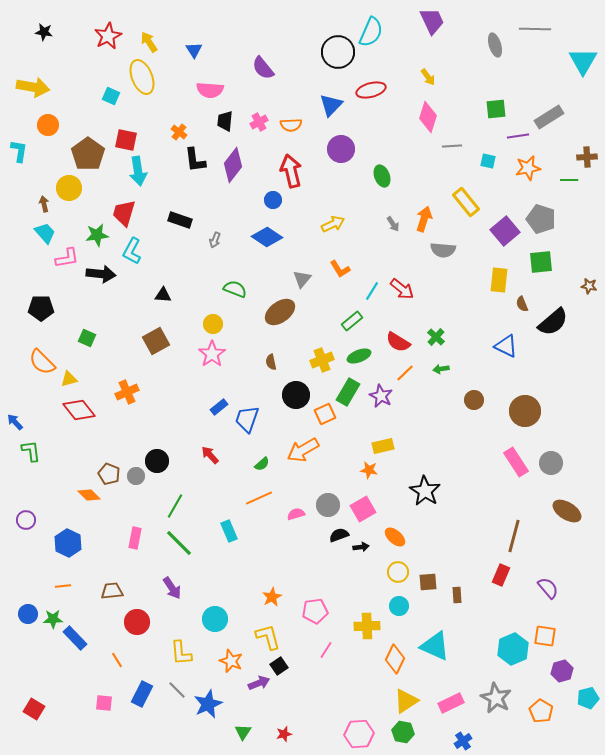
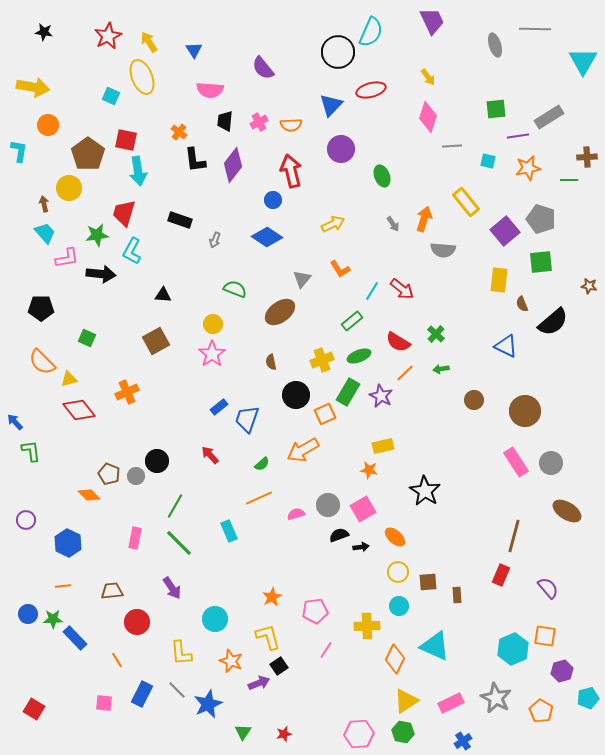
green cross at (436, 337): moved 3 px up
